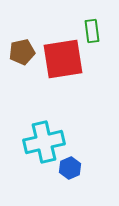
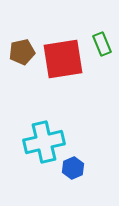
green rectangle: moved 10 px right, 13 px down; rotated 15 degrees counterclockwise
blue hexagon: moved 3 px right
